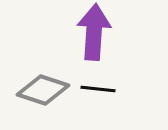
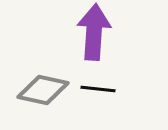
gray diamond: rotated 6 degrees counterclockwise
